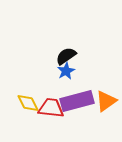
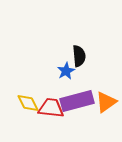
black semicircle: moved 13 px right; rotated 120 degrees clockwise
orange triangle: moved 1 px down
